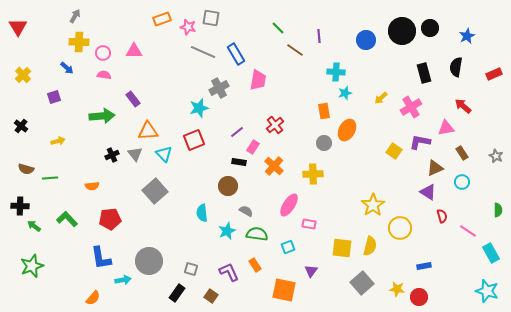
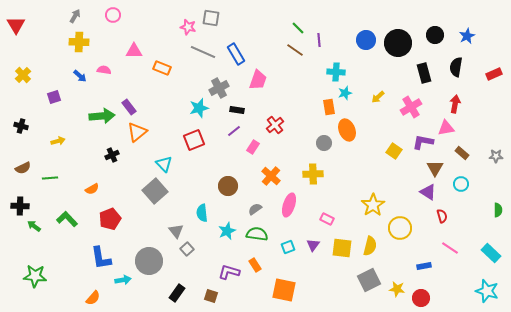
orange rectangle at (162, 19): moved 49 px down; rotated 42 degrees clockwise
red triangle at (18, 27): moved 2 px left, 2 px up
green line at (278, 28): moved 20 px right
black circle at (430, 28): moved 5 px right, 7 px down
black circle at (402, 31): moved 4 px left, 12 px down
purple line at (319, 36): moved 4 px down
pink circle at (103, 53): moved 10 px right, 38 px up
blue arrow at (67, 68): moved 13 px right, 8 px down
pink semicircle at (104, 75): moved 5 px up
pink trapezoid at (258, 80): rotated 10 degrees clockwise
yellow arrow at (381, 98): moved 3 px left, 1 px up
purple rectangle at (133, 99): moved 4 px left, 8 px down
red arrow at (463, 106): moved 8 px left, 2 px up; rotated 60 degrees clockwise
orange rectangle at (324, 111): moved 5 px right, 4 px up
black cross at (21, 126): rotated 24 degrees counterclockwise
orange ellipse at (347, 130): rotated 50 degrees counterclockwise
orange triangle at (148, 131): moved 11 px left, 1 px down; rotated 35 degrees counterclockwise
purple line at (237, 132): moved 3 px left, 1 px up
purple L-shape at (420, 142): moved 3 px right
brown rectangle at (462, 153): rotated 16 degrees counterclockwise
gray triangle at (135, 154): moved 41 px right, 77 px down
cyan triangle at (164, 154): moved 10 px down
gray star at (496, 156): rotated 24 degrees counterclockwise
black rectangle at (239, 162): moved 2 px left, 52 px up
orange cross at (274, 166): moved 3 px left, 10 px down
brown triangle at (435, 168): rotated 36 degrees counterclockwise
brown semicircle at (26, 169): moved 3 px left, 1 px up; rotated 42 degrees counterclockwise
cyan circle at (462, 182): moved 1 px left, 2 px down
orange semicircle at (92, 186): moved 3 px down; rotated 24 degrees counterclockwise
pink ellipse at (289, 205): rotated 15 degrees counterclockwise
gray semicircle at (246, 211): moved 9 px right, 2 px up; rotated 64 degrees counterclockwise
red pentagon at (110, 219): rotated 15 degrees counterclockwise
pink rectangle at (309, 224): moved 18 px right, 5 px up; rotated 16 degrees clockwise
pink line at (468, 231): moved 18 px left, 17 px down
cyan rectangle at (491, 253): rotated 18 degrees counterclockwise
green star at (32, 266): moved 3 px right, 10 px down; rotated 25 degrees clockwise
gray square at (191, 269): moved 4 px left, 20 px up; rotated 32 degrees clockwise
purple triangle at (311, 271): moved 2 px right, 26 px up
purple L-shape at (229, 272): rotated 50 degrees counterclockwise
gray square at (362, 283): moved 7 px right, 3 px up; rotated 15 degrees clockwise
brown square at (211, 296): rotated 16 degrees counterclockwise
red circle at (419, 297): moved 2 px right, 1 px down
